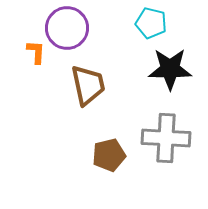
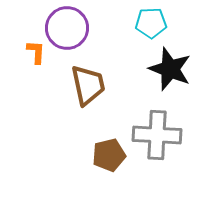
cyan pentagon: rotated 16 degrees counterclockwise
black star: rotated 21 degrees clockwise
gray cross: moved 9 px left, 3 px up
